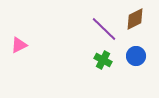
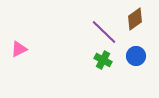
brown diamond: rotated 10 degrees counterclockwise
purple line: moved 3 px down
pink triangle: moved 4 px down
